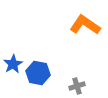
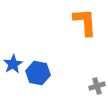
orange L-shape: moved 3 px up; rotated 52 degrees clockwise
gray cross: moved 20 px right
